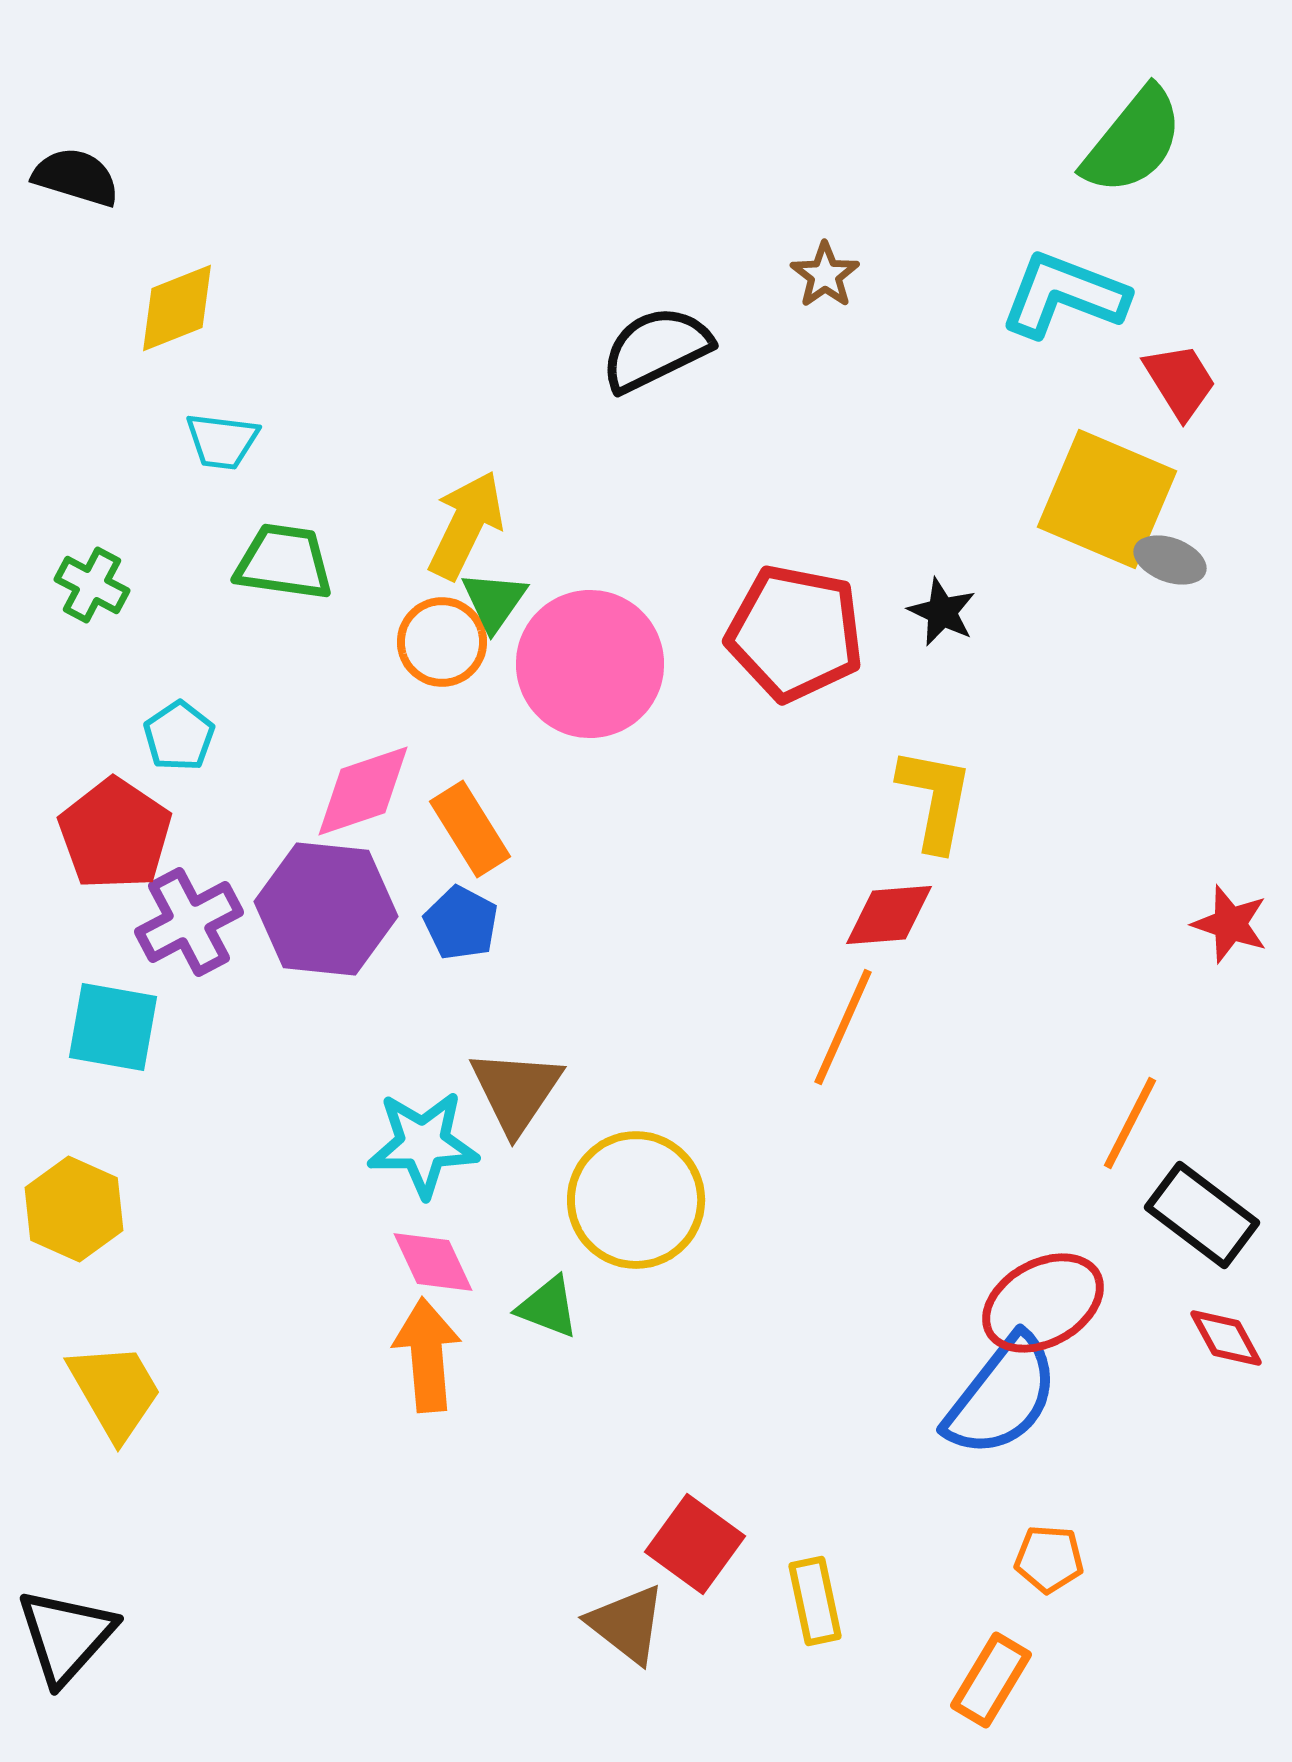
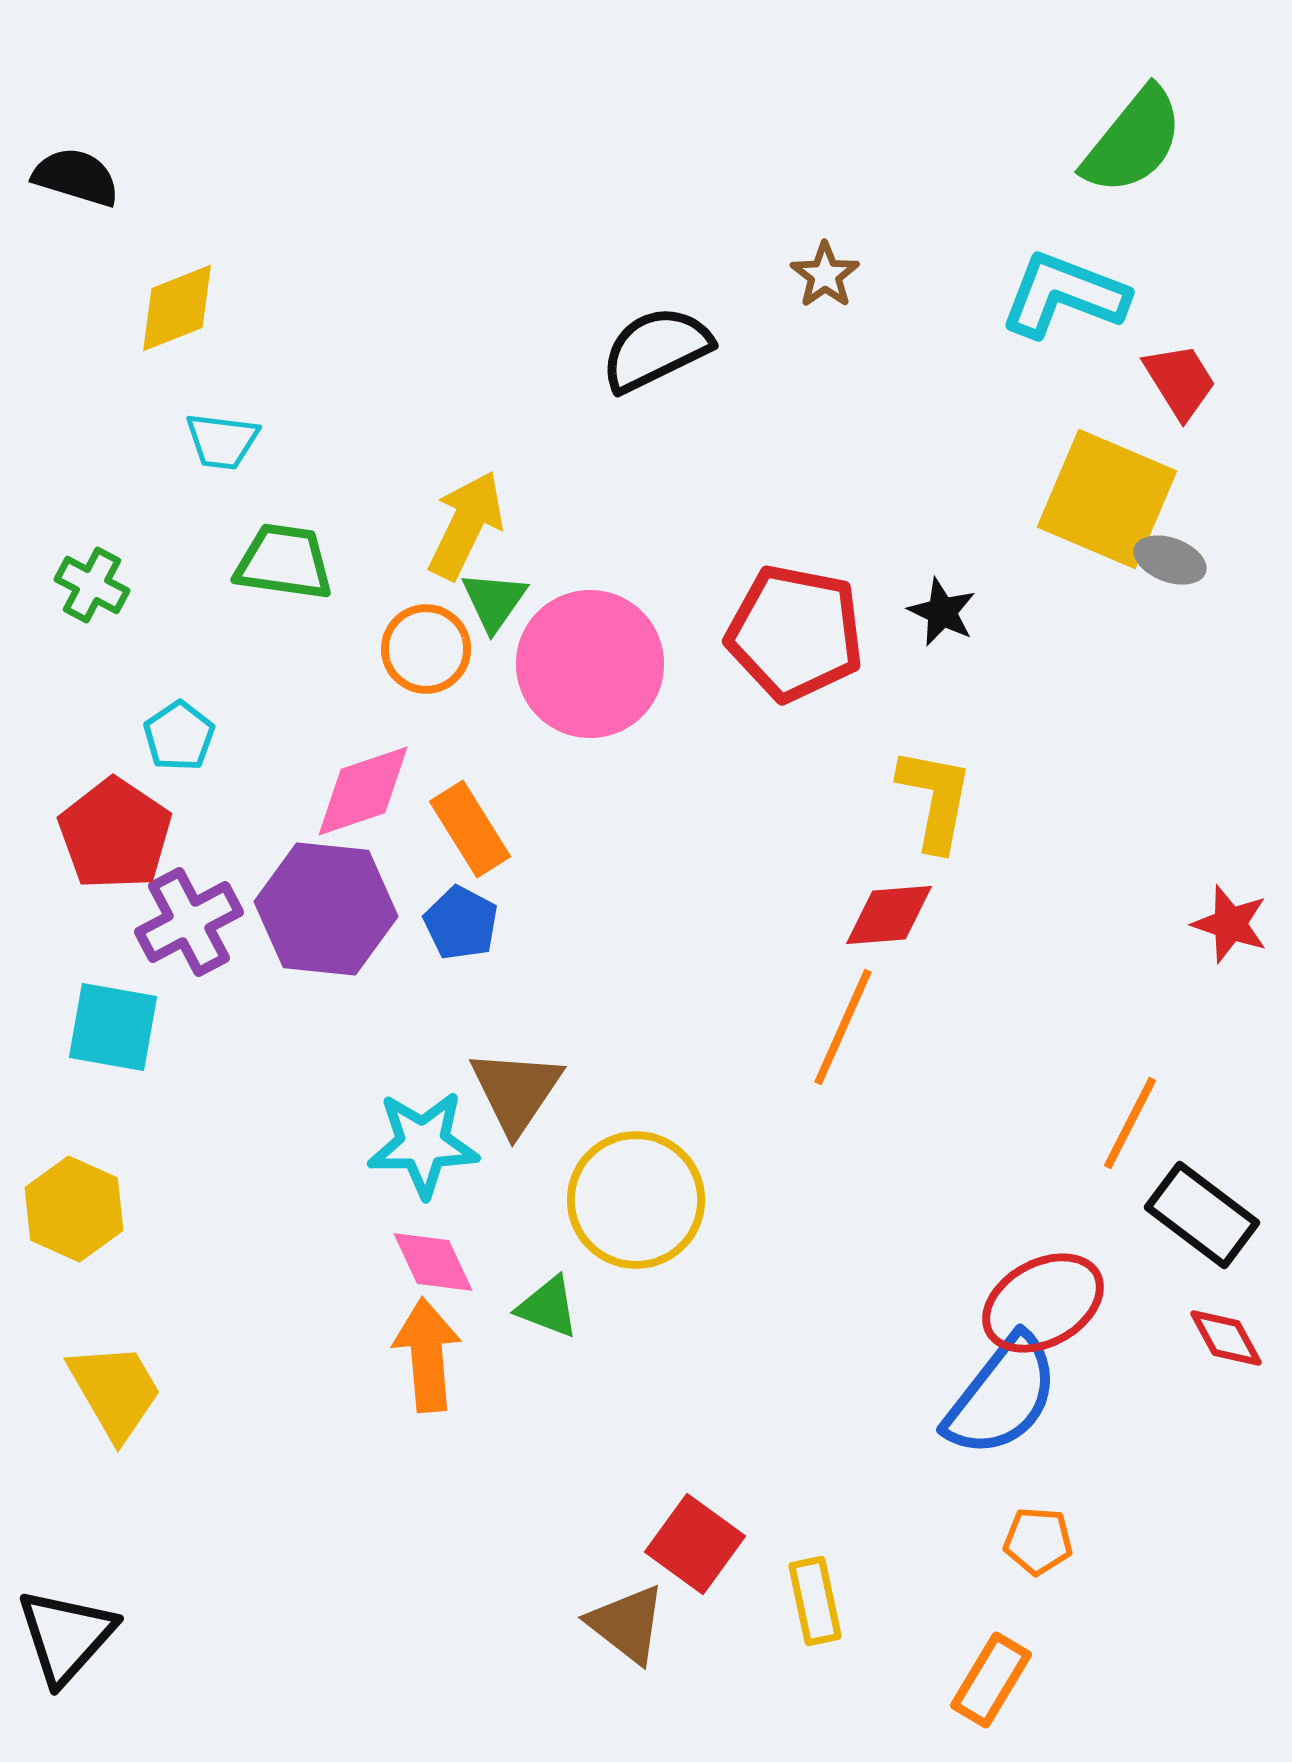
orange circle at (442, 642): moved 16 px left, 7 px down
orange pentagon at (1049, 1559): moved 11 px left, 18 px up
